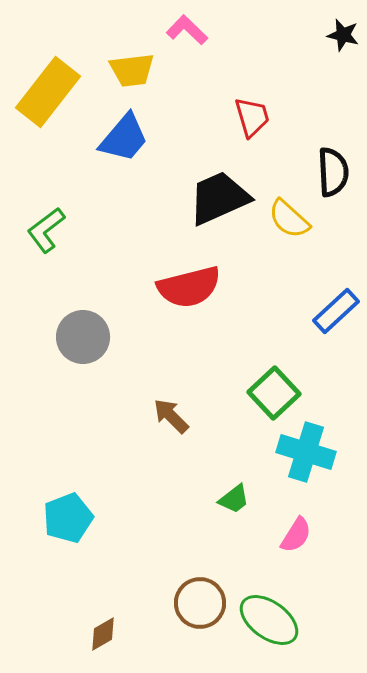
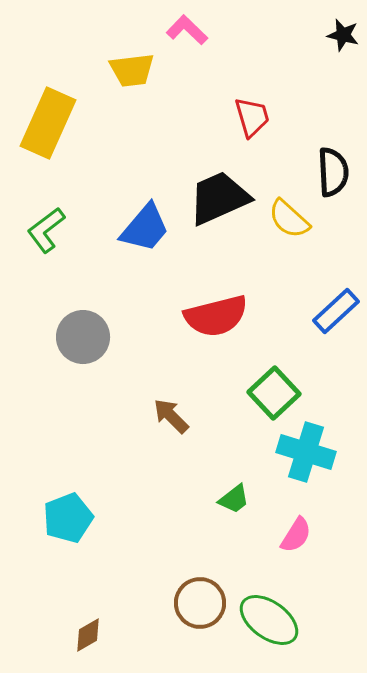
yellow rectangle: moved 31 px down; rotated 14 degrees counterclockwise
blue trapezoid: moved 21 px right, 90 px down
red semicircle: moved 27 px right, 29 px down
brown diamond: moved 15 px left, 1 px down
